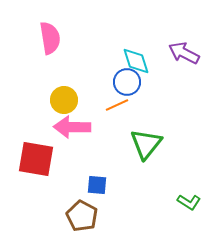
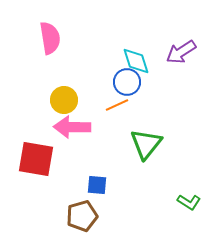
purple arrow: moved 3 px left, 1 px up; rotated 60 degrees counterclockwise
brown pentagon: rotated 28 degrees clockwise
